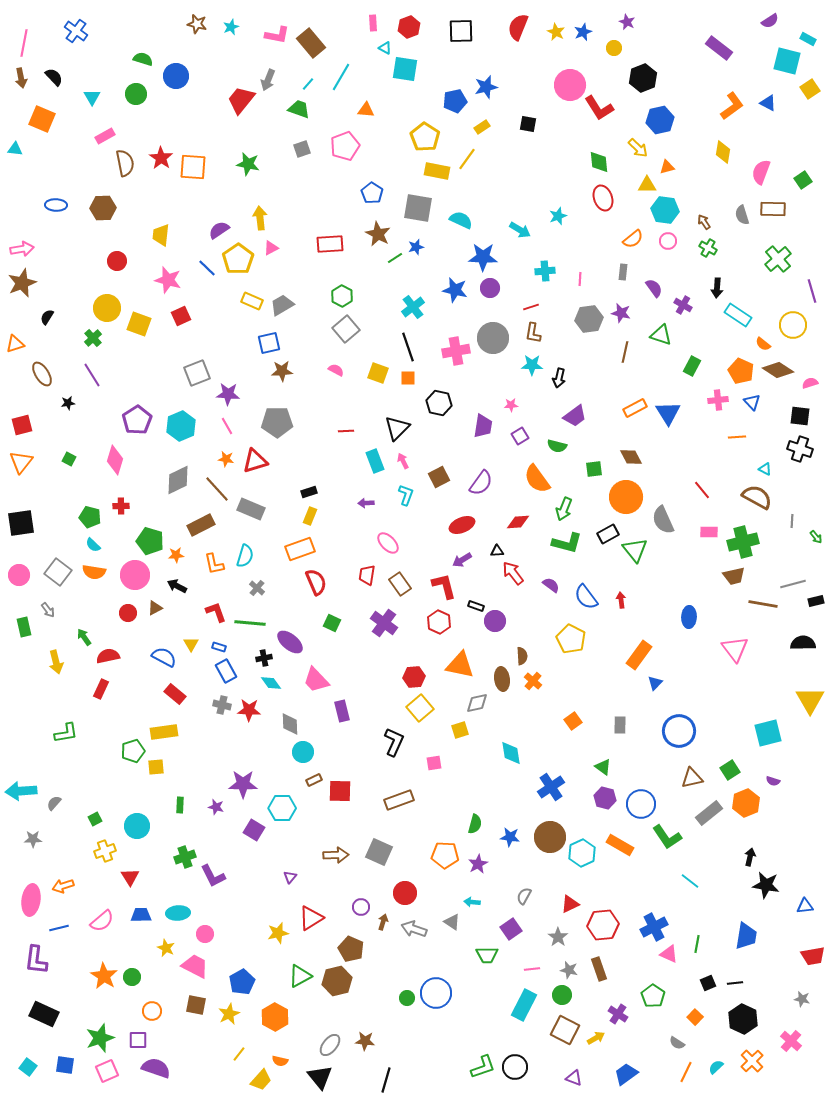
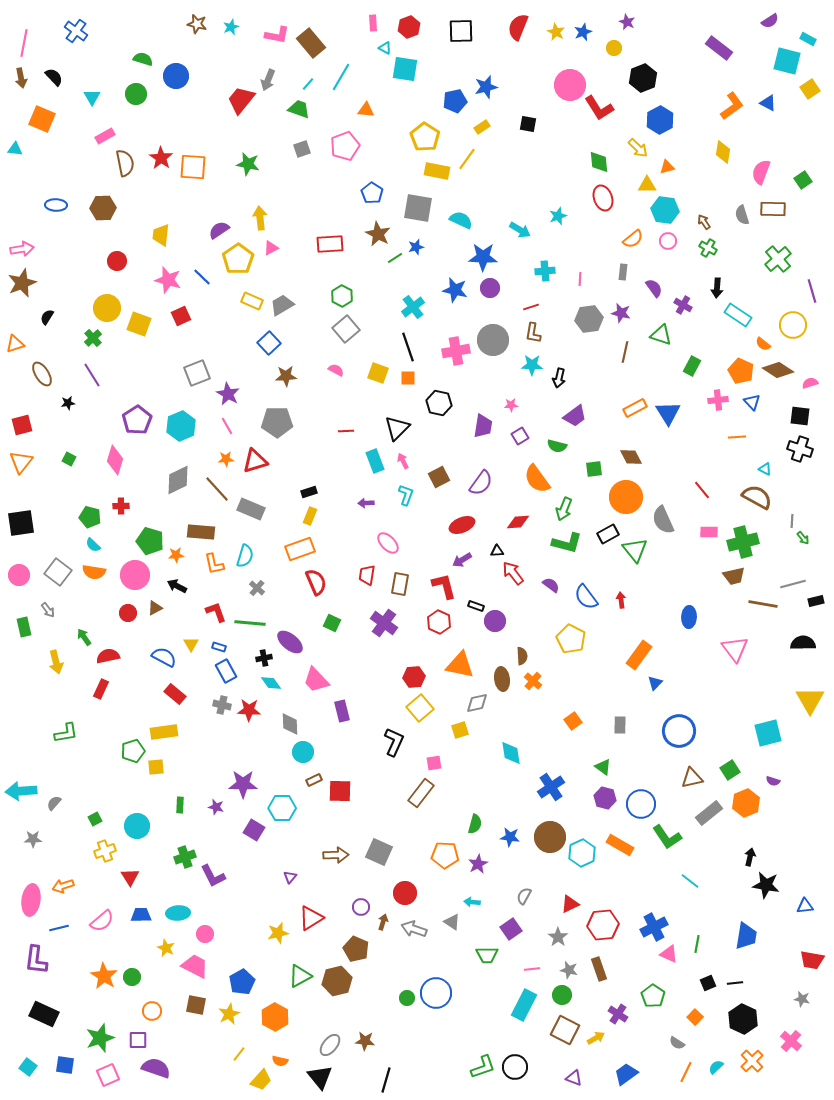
blue hexagon at (660, 120): rotated 16 degrees counterclockwise
blue line at (207, 268): moved 5 px left, 9 px down
gray circle at (493, 338): moved 2 px down
blue square at (269, 343): rotated 30 degrees counterclockwise
brown star at (282, 371): moved 4 px right, 5 px down
purple star at (228, 394): rotated 25 degrees clockwise
orange star at (226, 459): rotated 14 degrees counterclockwise
brown rectangle at (201, 525): moved 7 px down; rotated 32 degrees clockwise
green arrow at (816, 537): moved 13 px left, 1 px down
brown rectangle at (400, 584): rotated 45 degrees clockwise
brown rectangle at (399, 800): moved 22 px right, 7 px up; rotated 32 degrees counterclockwise
brown pentagon at (351, 949): moved 5 px right
red trapezoid at (813, 956): moved 1 px left, 4 px down; rotated 20 degrees clockwise
pink square at (107, 1071): moved 1 px right, 4 px down
